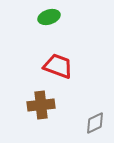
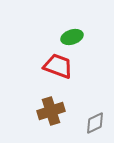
green ellipse: moved 23 px right, 20 px down
brown cross: moved 10 px right, 6 px down; rotated 12 degrees counterclockwise
